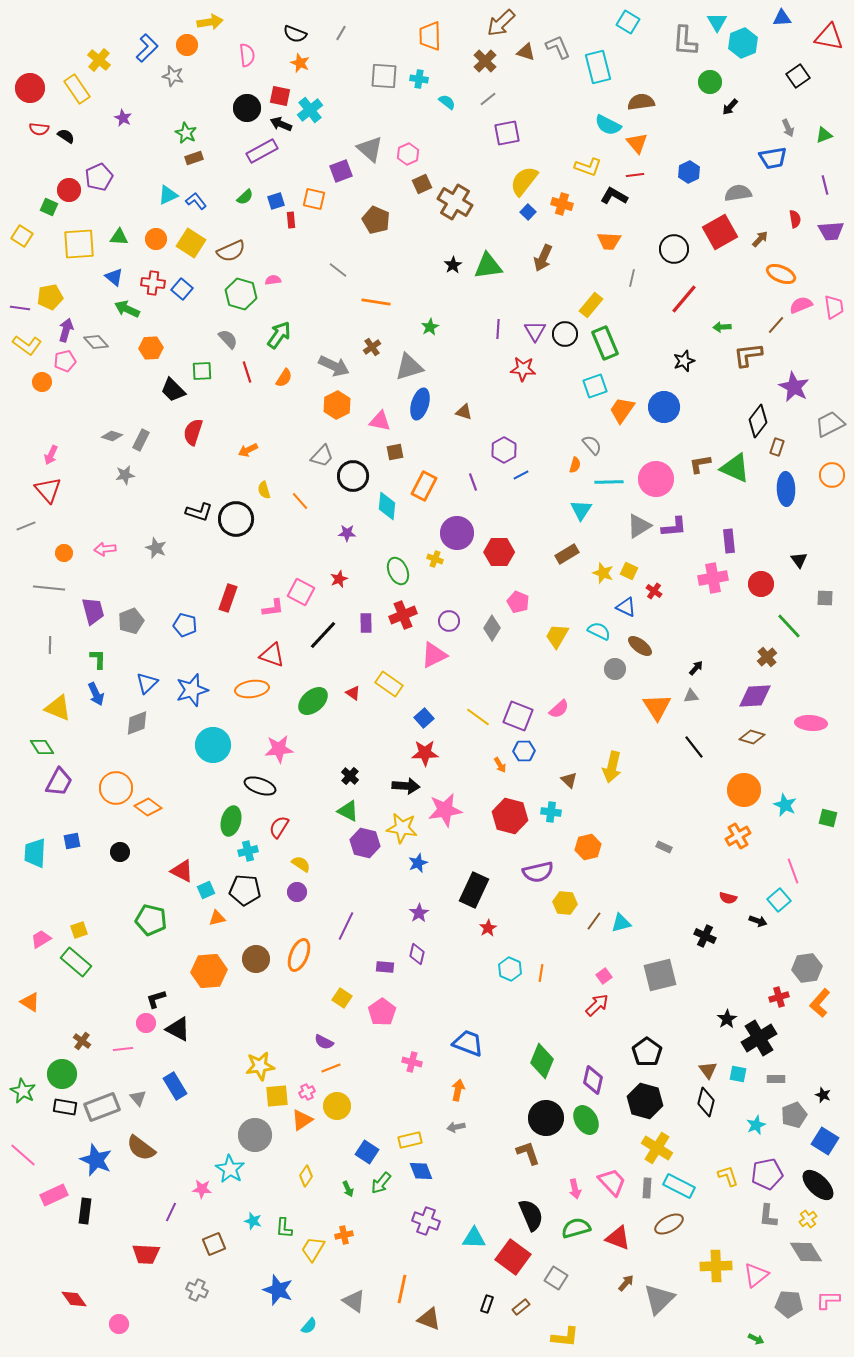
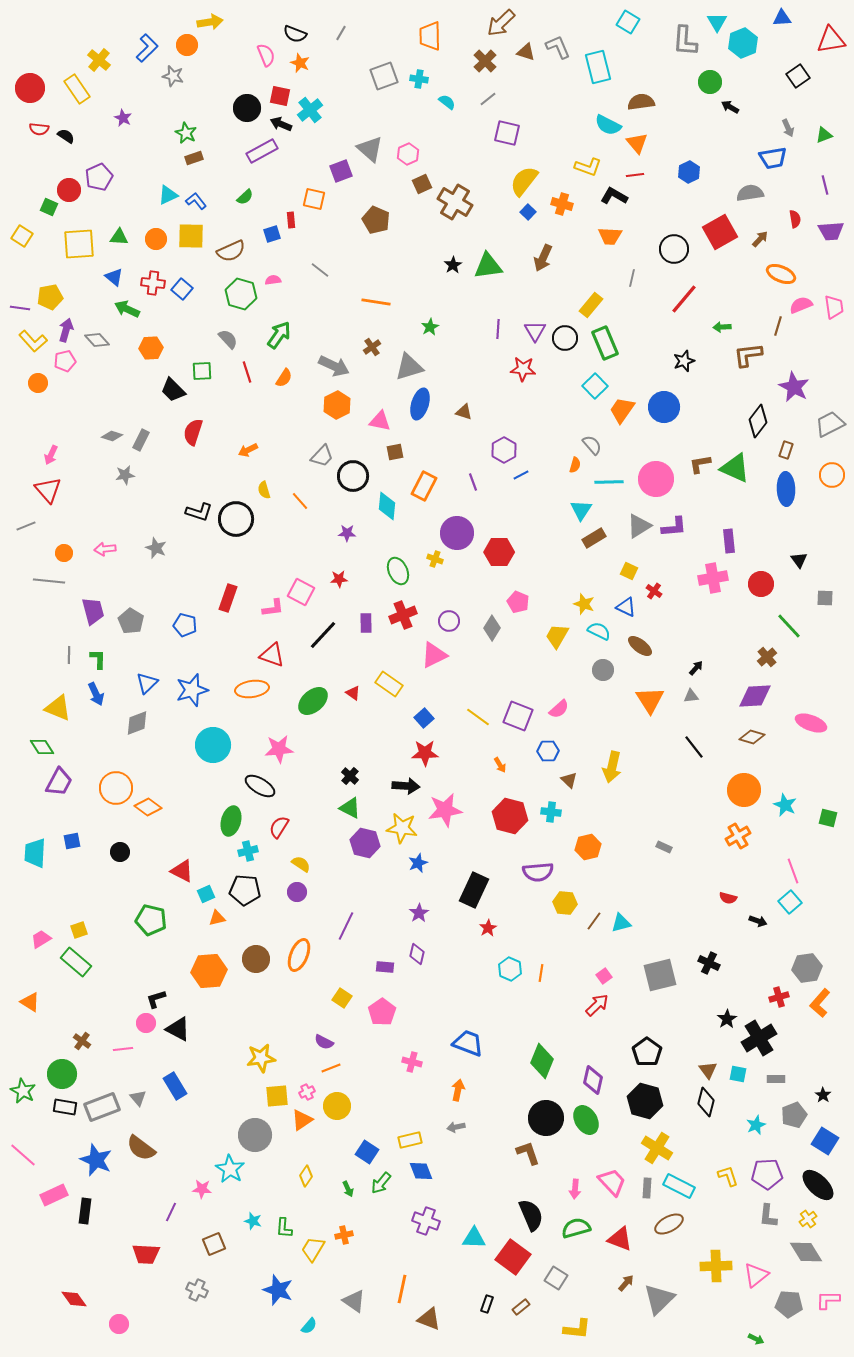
red triangle at (829, 37): moved 2 px right, 3 px down; rotated 20 degrees counterclockwise
pink semicircle at (247, 55): moved 19 px right; rotated 15 degrees counterclockwise
gray square at (384, 76): rotated 24 degrees counterclockwise
black arrow at (730, 107): rotated 78 degrees clockwise
purple square at (507, 133): rotated 24 degrees clockwise
gray semicircle at (738, 193): moved 12 px right
blue square at (276, 201): moved 4 px left, 33 px down
orange trapezoid at (609, 241): moved 1 px right, 5 px up
yellow square at (191, 243): moved 7 px up; rotated 32 degrees counterclockwise
gray line at (338, 270): moved 18 px left
brown line at (776, 325): moved 2 px right, 1 px down; rotated 24 degrees counterclockwise
black circle at (565, 334): moved 4 px down
gray diamond at (96, 342): moved 1 px right, 2 px up
yellow L-shape at (27, 345): moved 6 px right, 4 px up; rotated 12 degrees clockwise
orange circle at (42, 382): moved 4 px left, 1 px down
cyan square at (595, 386): rotated 25 degrees counterclockwise
brown rectangle at (777, 447): moved 9 px right, 3 px down
brown rectangle at (567, 554): moved 27 px right, 16 px up
yellow star at (603, 573): moved 19 px left, 31 px down
red star at (339, 579): rotated 18 degrees clockwise
gray line at (49, 588): moved 7 px up
gray pentagon at (131, 621): rotated 20 degrees counterclockwise
gray line at (50, 645): moved 19 px right, 10 px down
gray circle at (615, 669): moved 12 px left, 1 px down
orange triangle at (657, 707): moved 7 px left, 7 px up
pink ellipse at (811, 723): rotated 16 degrees clockwise
blue hexagon at (524, 751): moved 24 px right
black ellipse at (260, 786): rotated 12 degrees clockwise
green triangle at (348, 811): moved 2 px right, 3 px up
purple semicircle at (538, 872): rotated 8 degrees clockwise
cyan square at (206, 890): moved 4 px down
cyan square at (779, 900): moved 11 px right, 2 px down
black cross at (705, 936): moved 4 px right, 27 px down
yellow star at (260, 1066): moved 1 px right, 8 px up
black star at (823, 1095): rotated 14 degrees clockwise
purple pentagon at (767, 1174): rotated 8 degrees clockwise
pink arrow at (575, 1189): rotated 18 degrees clockwise
red triangle at (618, 1238): moved 2 px right, 1 px down
yellow L-shape at (565, 1337): moved 12 px right, 8 px up
